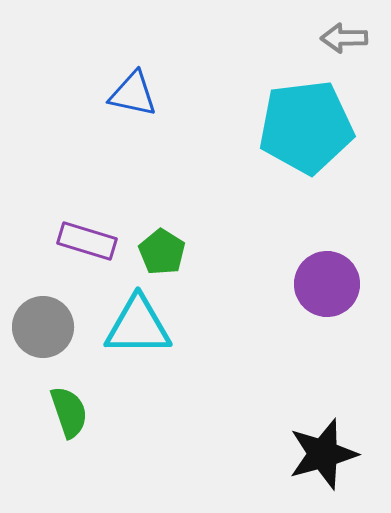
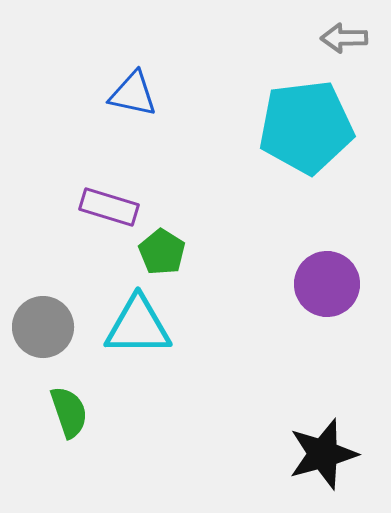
purple rectangle: moved 22 px right, 34 px up
